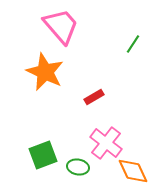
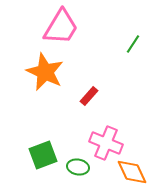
pink trapezoid: moved 1 px down; rotated 72 degrees clockwise
red rectangle: moved 5 px left, 1 px up; rotated 18 degrees counterclockwise
pink cross: rotated 16 degrees counterclockwise
orange diamond: moved 1 px left, 1 px down
